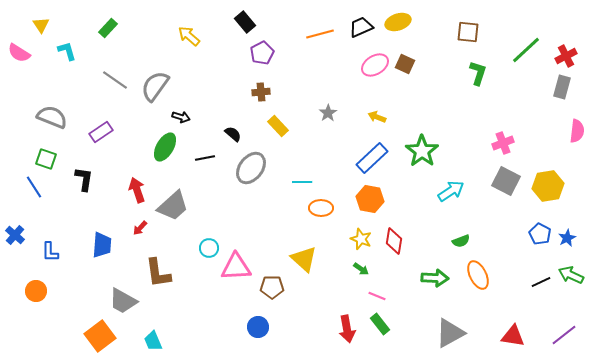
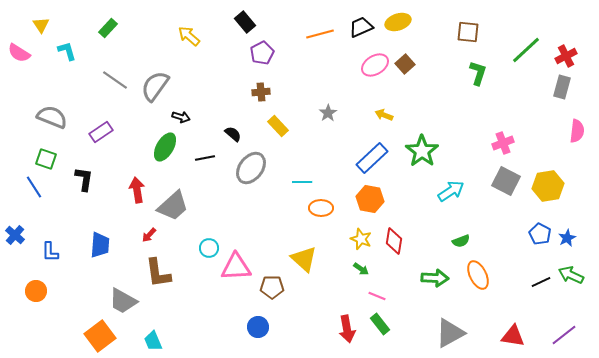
brown square at (405, 64): rotated 24 degrees clockwise
yellow arrow at (377, 117): moved 7 px right, 2 px up
red arrow at (137, 190): rotated 10 degrees clockwise
red arrow at (140, 228): moved 9 px right, 7 px down
blue trapezoid at (102, 245): moved 2 px left
